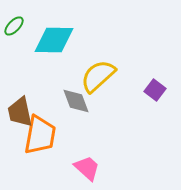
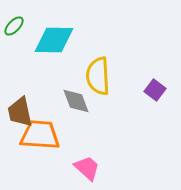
yellow semicircle: rotated 51 degrees counterclockwise
orange trapezoid: rotated 96 degrees counterclockwise
